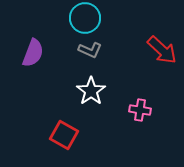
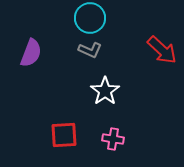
cyan circle: moved 5 px right
purple semicircle: moved 2 px left
white star: moved 14 px right
pink cross: moved 27 px left, 29 px down
red square: rotated 32 degrees counterclockwise
